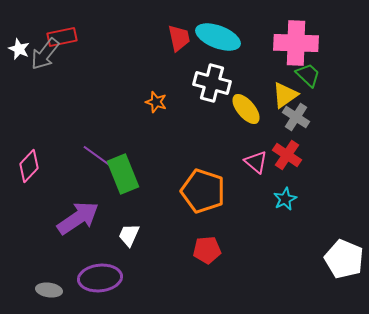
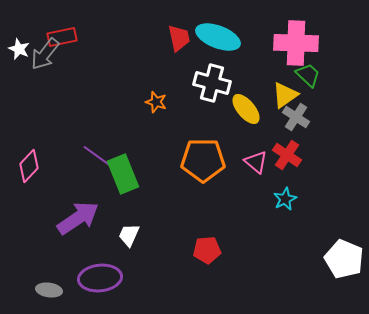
orange pentagon: moved 31 px up; rotated 18 degrees counterclockwise
